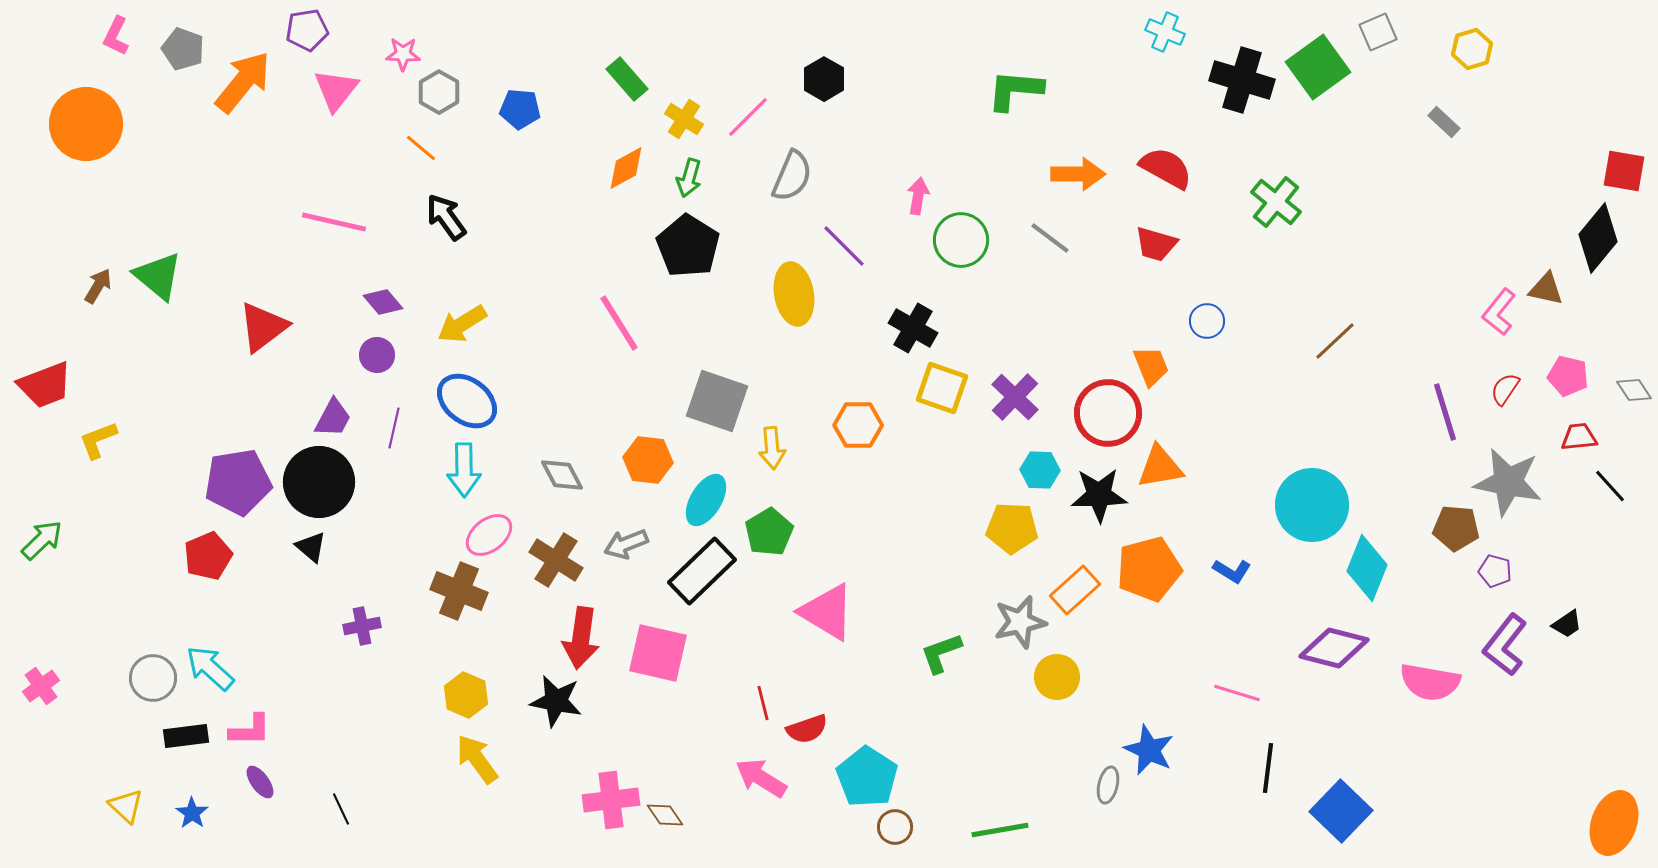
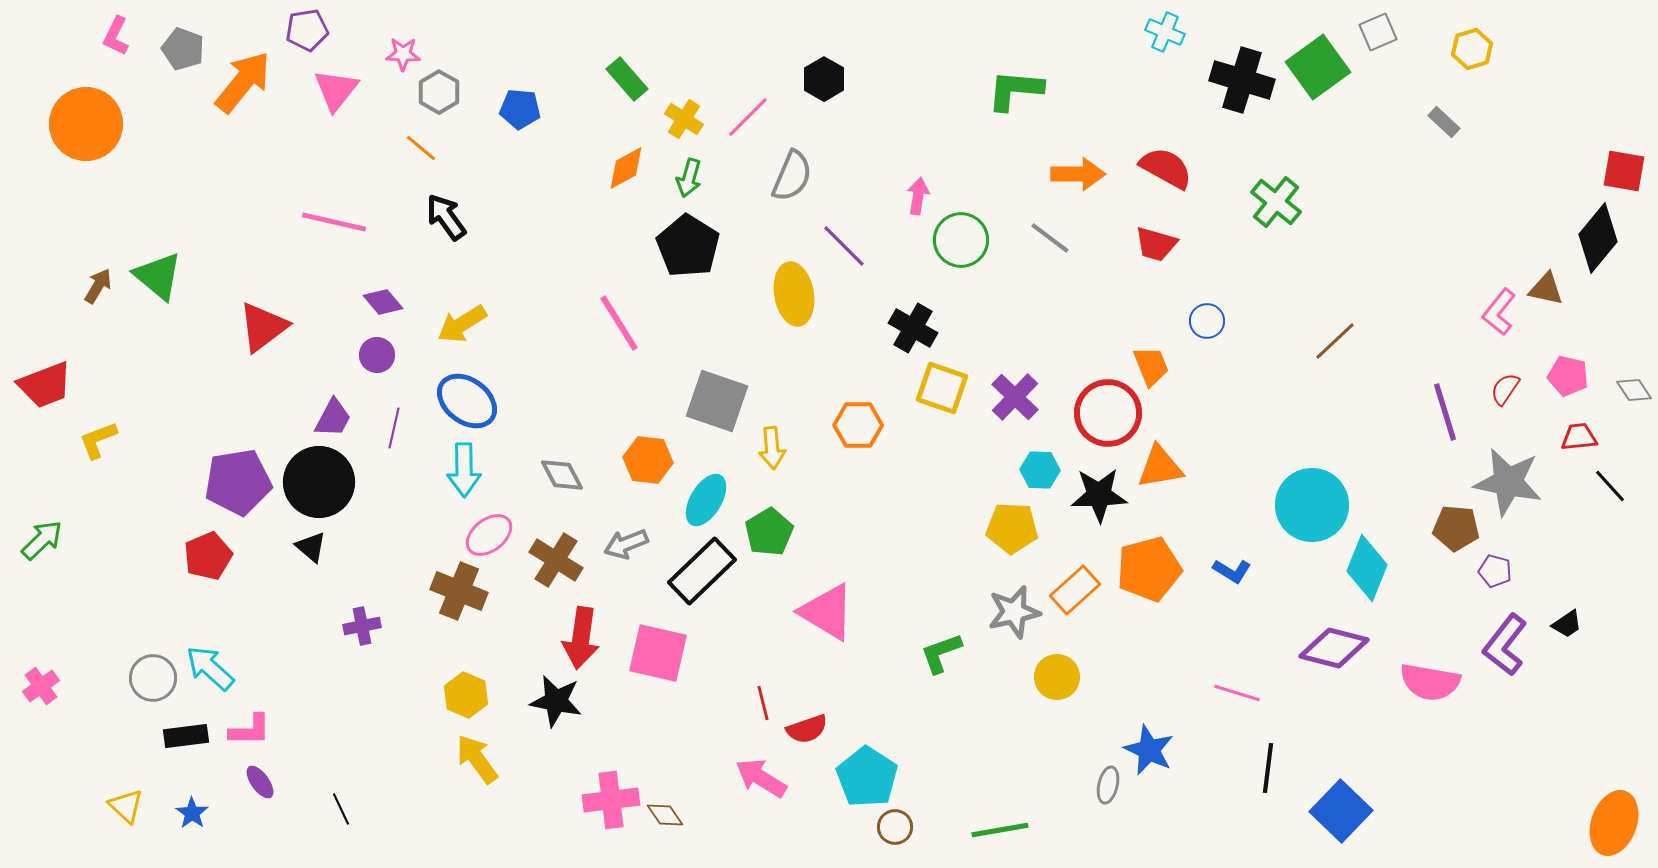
gray star at (1020, 622): moved 6 px left, 10 px up
